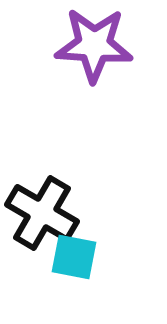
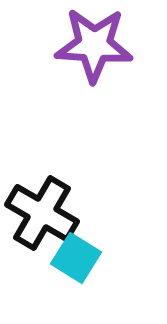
cyan square: moved 2 px right, 1 px down; rotated 21 degrees clockwise
